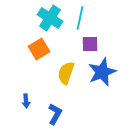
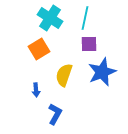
cyan line: moved 5 px right
purple square: moved 1 px left
yellow semicircle: moved 2 px left, 2 px down
blue arrow: moved 10 px right, 11 px up
